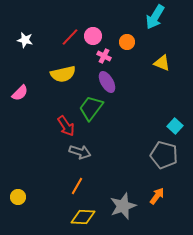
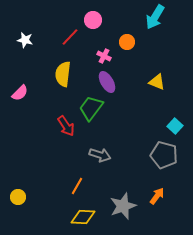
pink circle: moved 16 px up
yellow triangle: moved 5 px left, 19 px down
yellow semicircle: rotated 110 degrees clockwise
gray arrow: moved 20 px right, 3 px down
